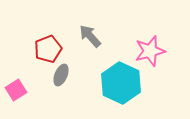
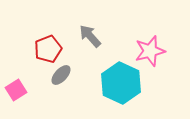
gray ellipse: rotated 20 degrees clockwise
